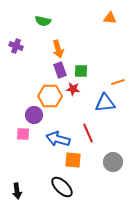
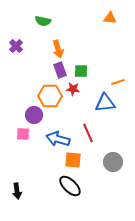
purple cross: rotated 24 degrees clockwise
black ellipse: moved 8 px right, 1 px up
